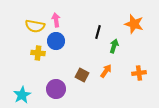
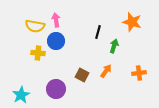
orange star: moved 2 px left, 2 px up
cyan star: moved 1 px left
